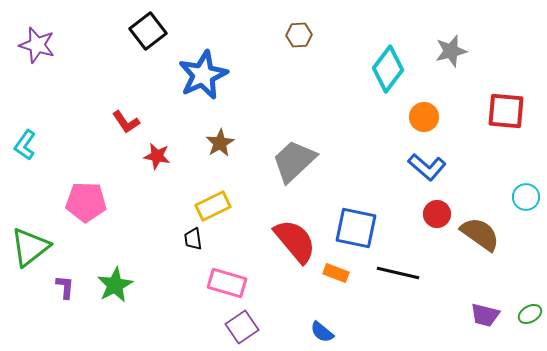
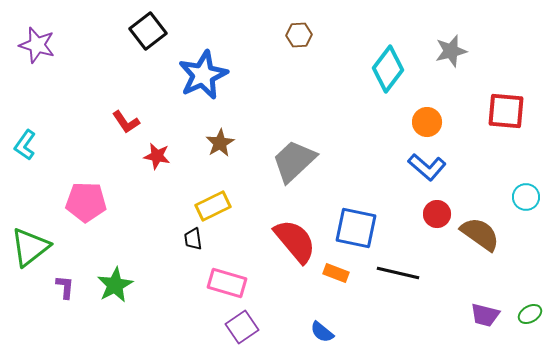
orange circle: moved 3 px right, 5 px down
